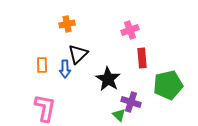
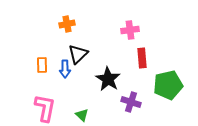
pink cross: rotated 12 degrees clockwise
green triangle: moved 37 px left
